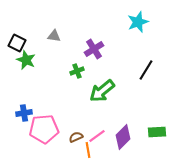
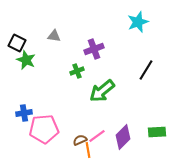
purple cross: rotated 12 degrees clockwise
brown semicircle: moved 4 px right, 3 px down
